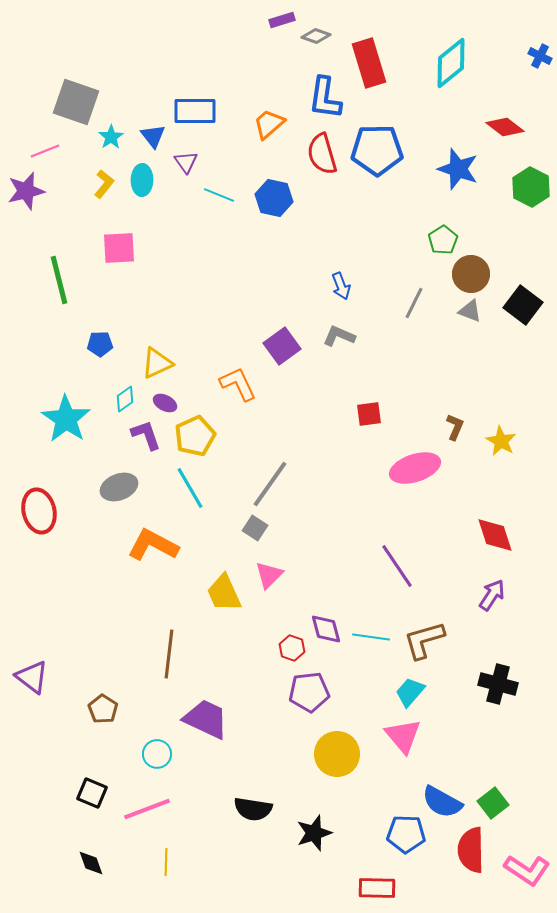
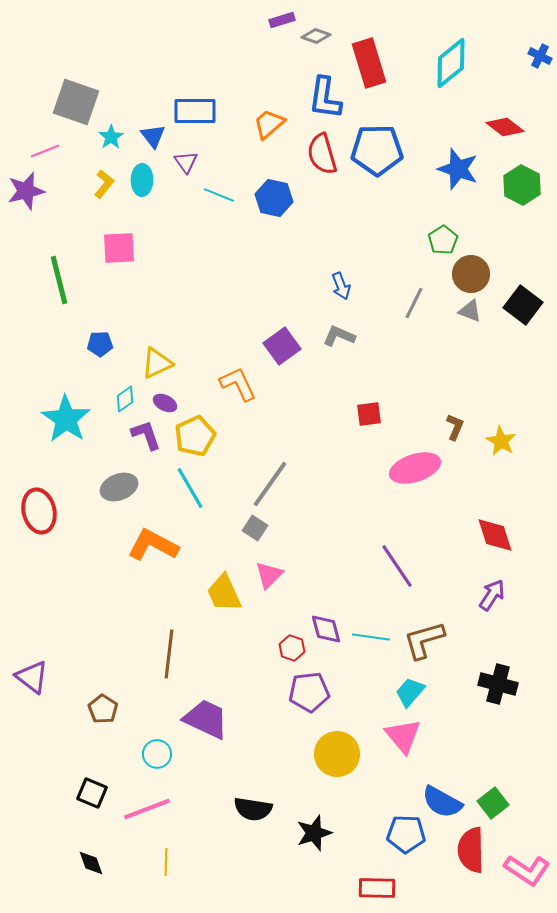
green hexagon at (531, 187): moved 9 px left, 2 px up
